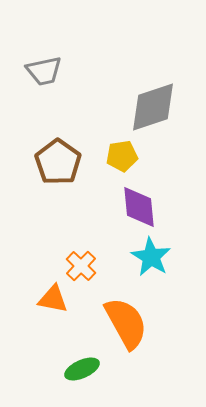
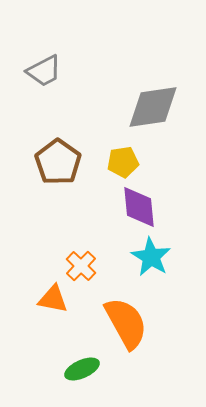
gray trapezoid: rotated 15 degrees counterclockwise
gray diamond: rotated 10 degrees clockwise
yellow pentagon: moved 1 px right, 6 px down
